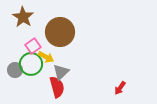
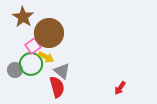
brown circle: moved 11 px left, 1 px down
gray triangle: moved 1 px right, 1 px up; rotated 36 degrees counterclockwise
